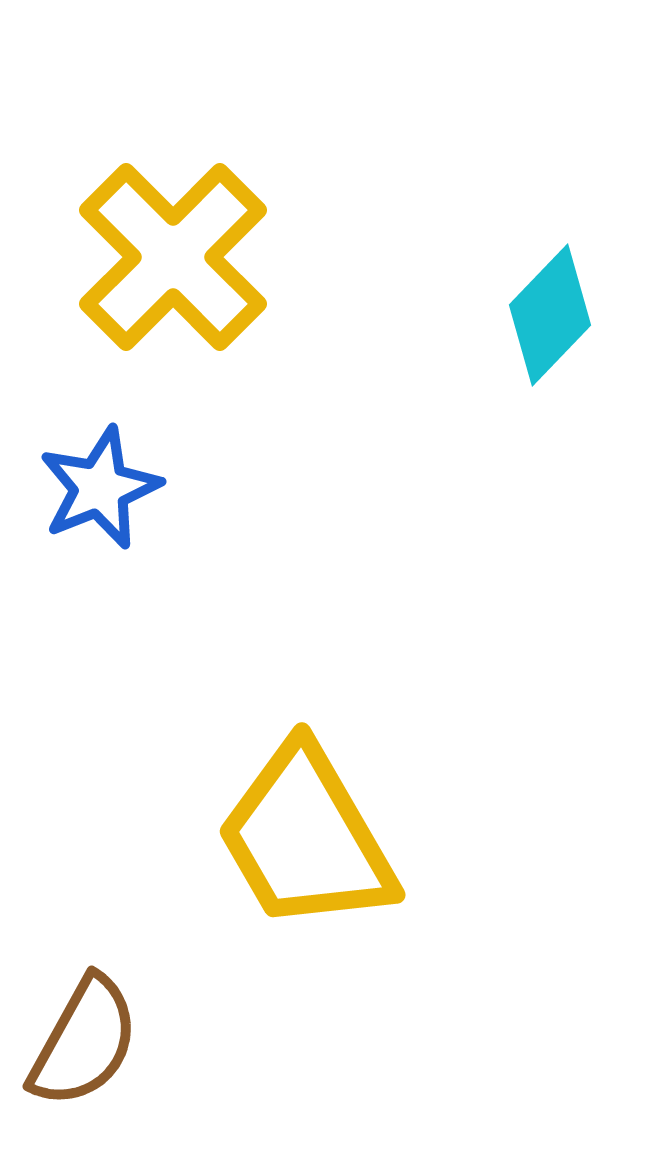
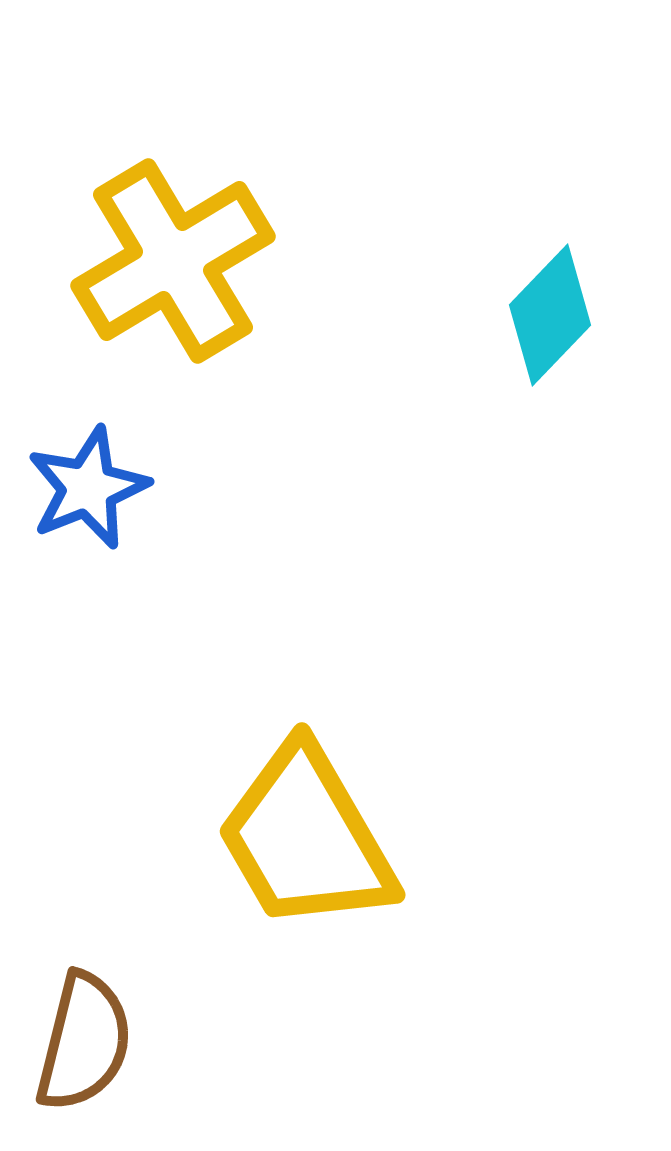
yellow cross: moved 4 px down; rotated 14 degrees clockwise
blue star: moved 12 px left
brown semicircle: rotated 15 degrees counterclockwise
